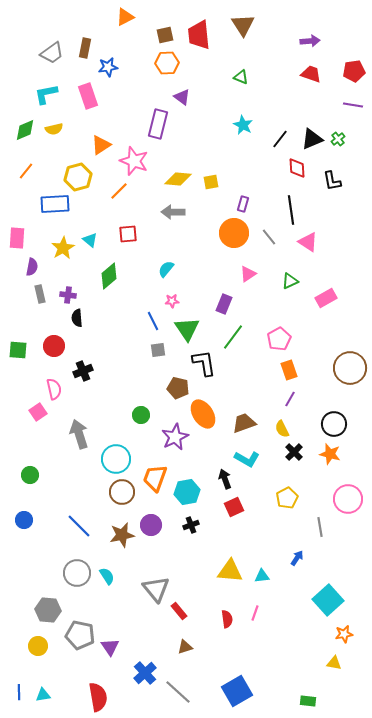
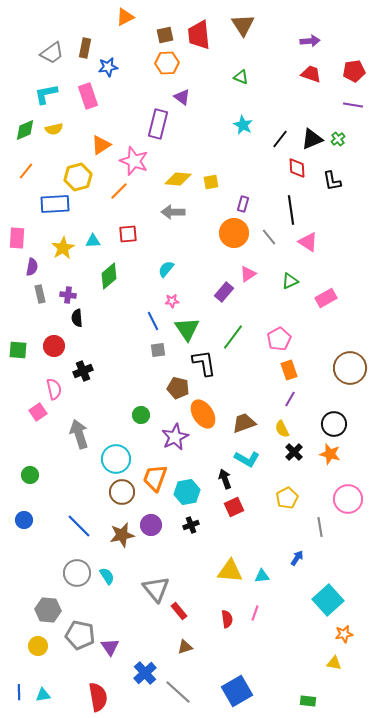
cyan triangle at (90, 240): moved 3 px right, 1 px down; rotated 42 degrees counterclockwise
purple rectangle at (224, 304): moved 12 px up; rotated 18 degrees clockwise
